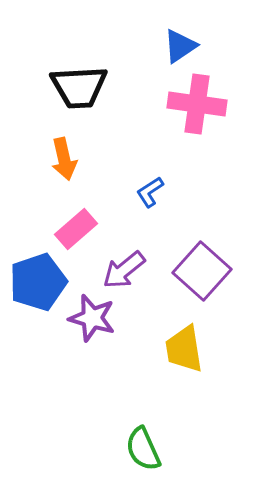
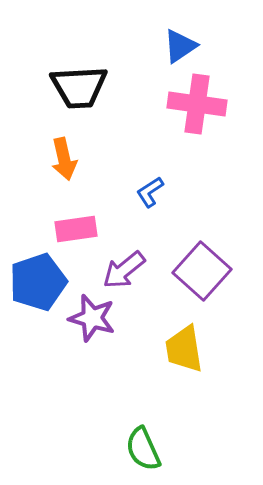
pink rectangle: rotated 33 degrees clockwise
